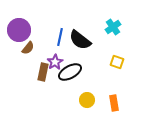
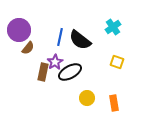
yellow circle: moved 2 px up
